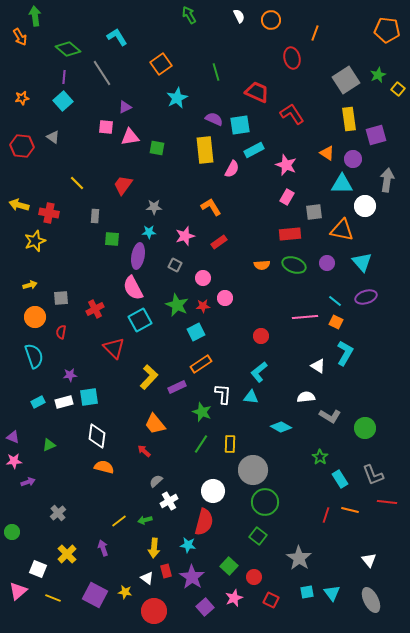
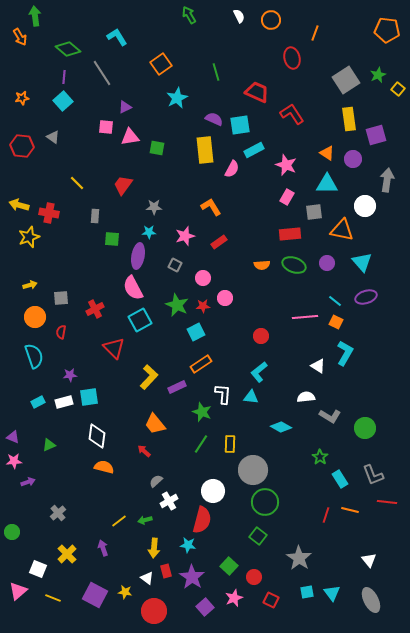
cyan triangle at (342, 184): moved 15 px left
yellow star at (35, 241): moved 6 px left, 4 px up
red semicircle at (204, 522): moved 2 px left, 2 px up
